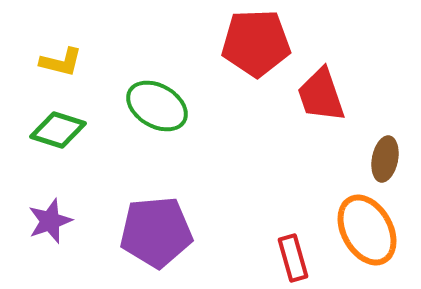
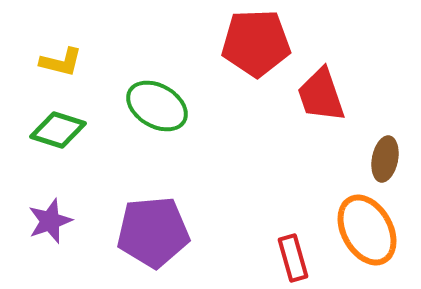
purple pentagon: moved 3 px left
